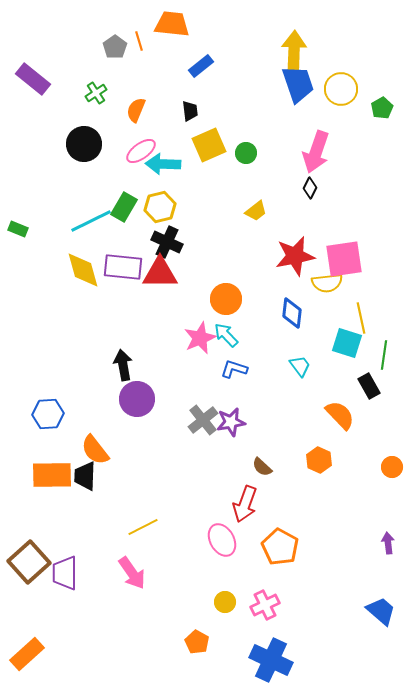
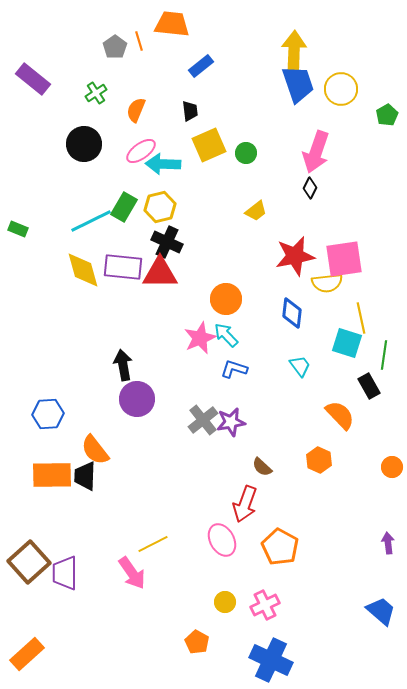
green pentagon at (382, 108): moved 5 px right, 7 px down
yellow line at (143, 527): moved 10 px right, 17 px down
